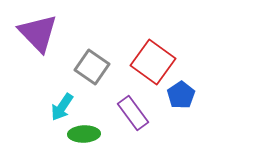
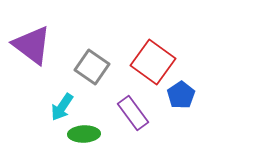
purple triangle: moved 6 px left, 12 px down; rotated 9 degrees counterclockwise
